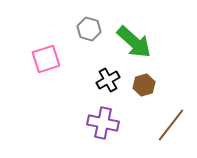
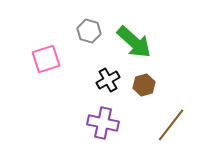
gray hexagon: moved 2 px down
